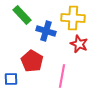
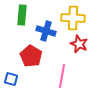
green rectangle: rotated 48 degrees clockwise
red pentagon: moved 1 px left, 5 px up
blue square: rotated 16 degrees clockwise
